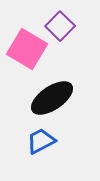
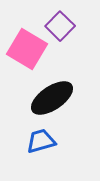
blue trapezoid: rotated 12 degrees clockwise
